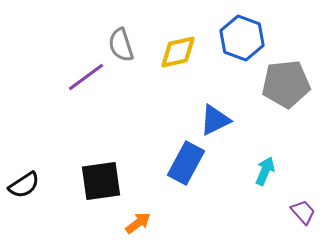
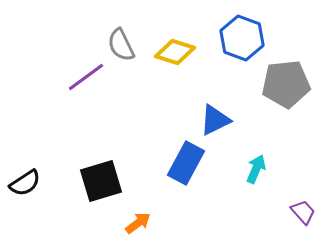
gray semicircle: rotated 8 degrees counterclockwise
yellow diamond: moved 3 px left; rotated 30 degrees clockwise
cyan arrow: moved 9 px left, 2 px up
black square: rotated 9 degrees counterclockwise
black semicircle: moved 1 px right, 2 px up
